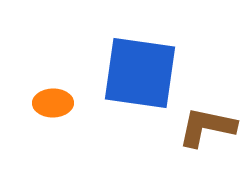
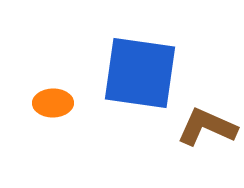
brown L-shape: rotated 12 degrees clockwise
